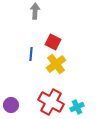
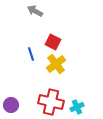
gray arrow: rotated 63 degrees counterclockwise
blue line: rotated 24 degrees counterclockwise
red cross: rotated 15 degrees counterclockwise
